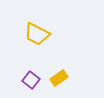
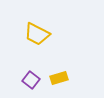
yellow rectangle: rotated 18 degrees clockwise
